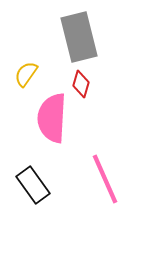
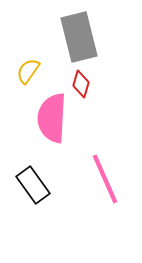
yellow semicircle: moved 2 px right, 3 px up
